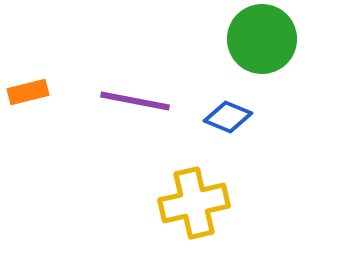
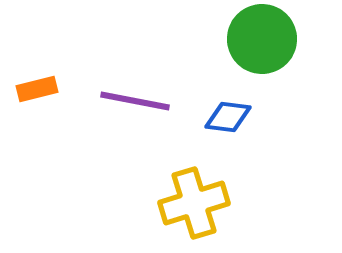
orange rectangle: moved 9 px right, 3 px up
blue diamond: rotated 15 degrees counterclockwise
yellow cross: rotated 4 degrees counterclockwise
